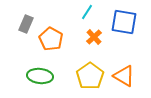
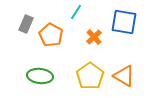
cyan line: moved 11 px left
orange pentagon: moved 4 px up
